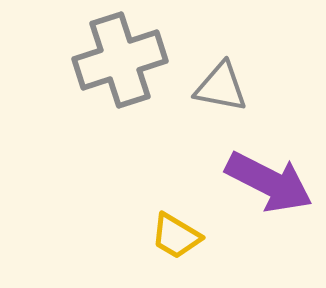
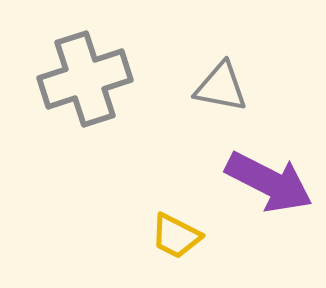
gray cross: moved 35 px left, 19 px down
yellow trapezoid: rotated 4 degrees counterclockwise
